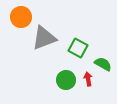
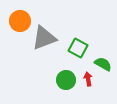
orange circle: moved 1 px left, 4 px down
